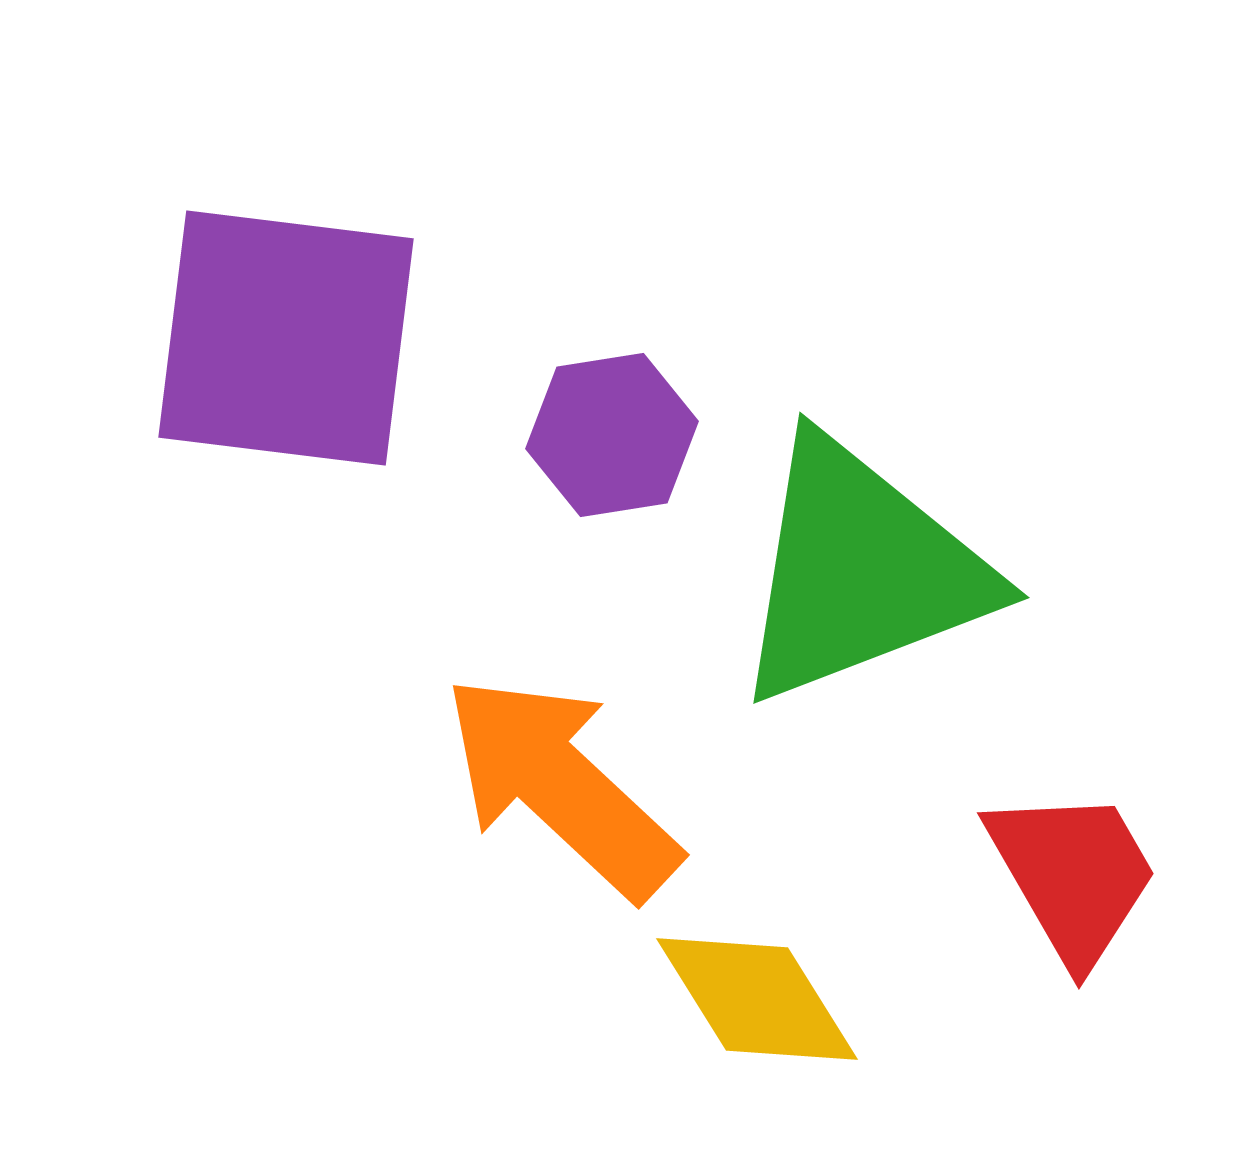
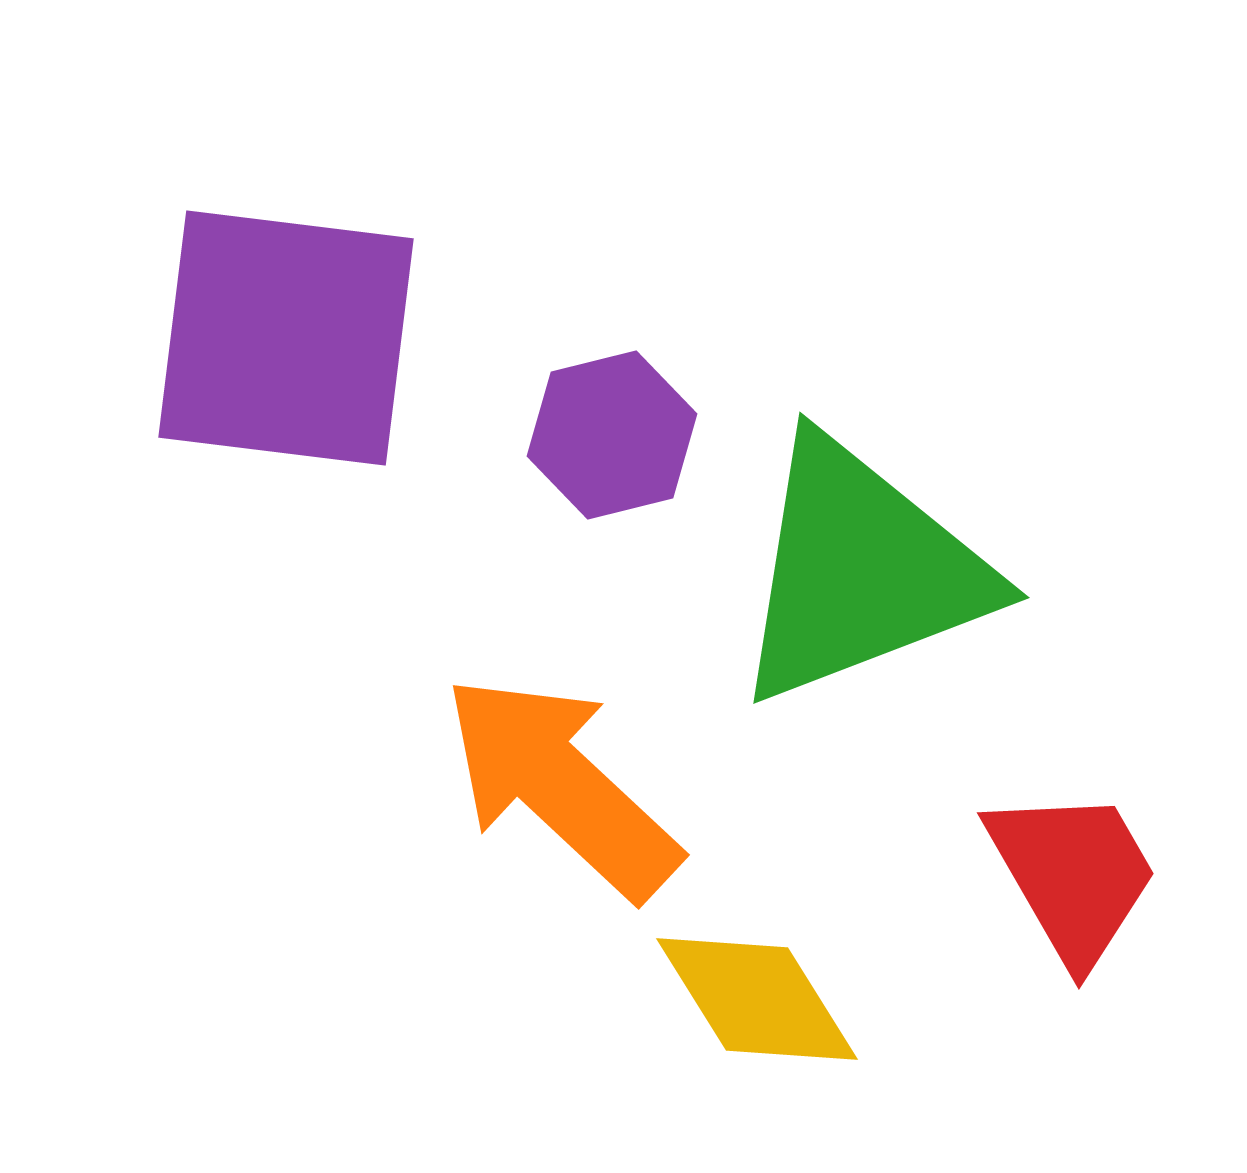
purple hexagon: rotated 5 degrees counterclockwise
